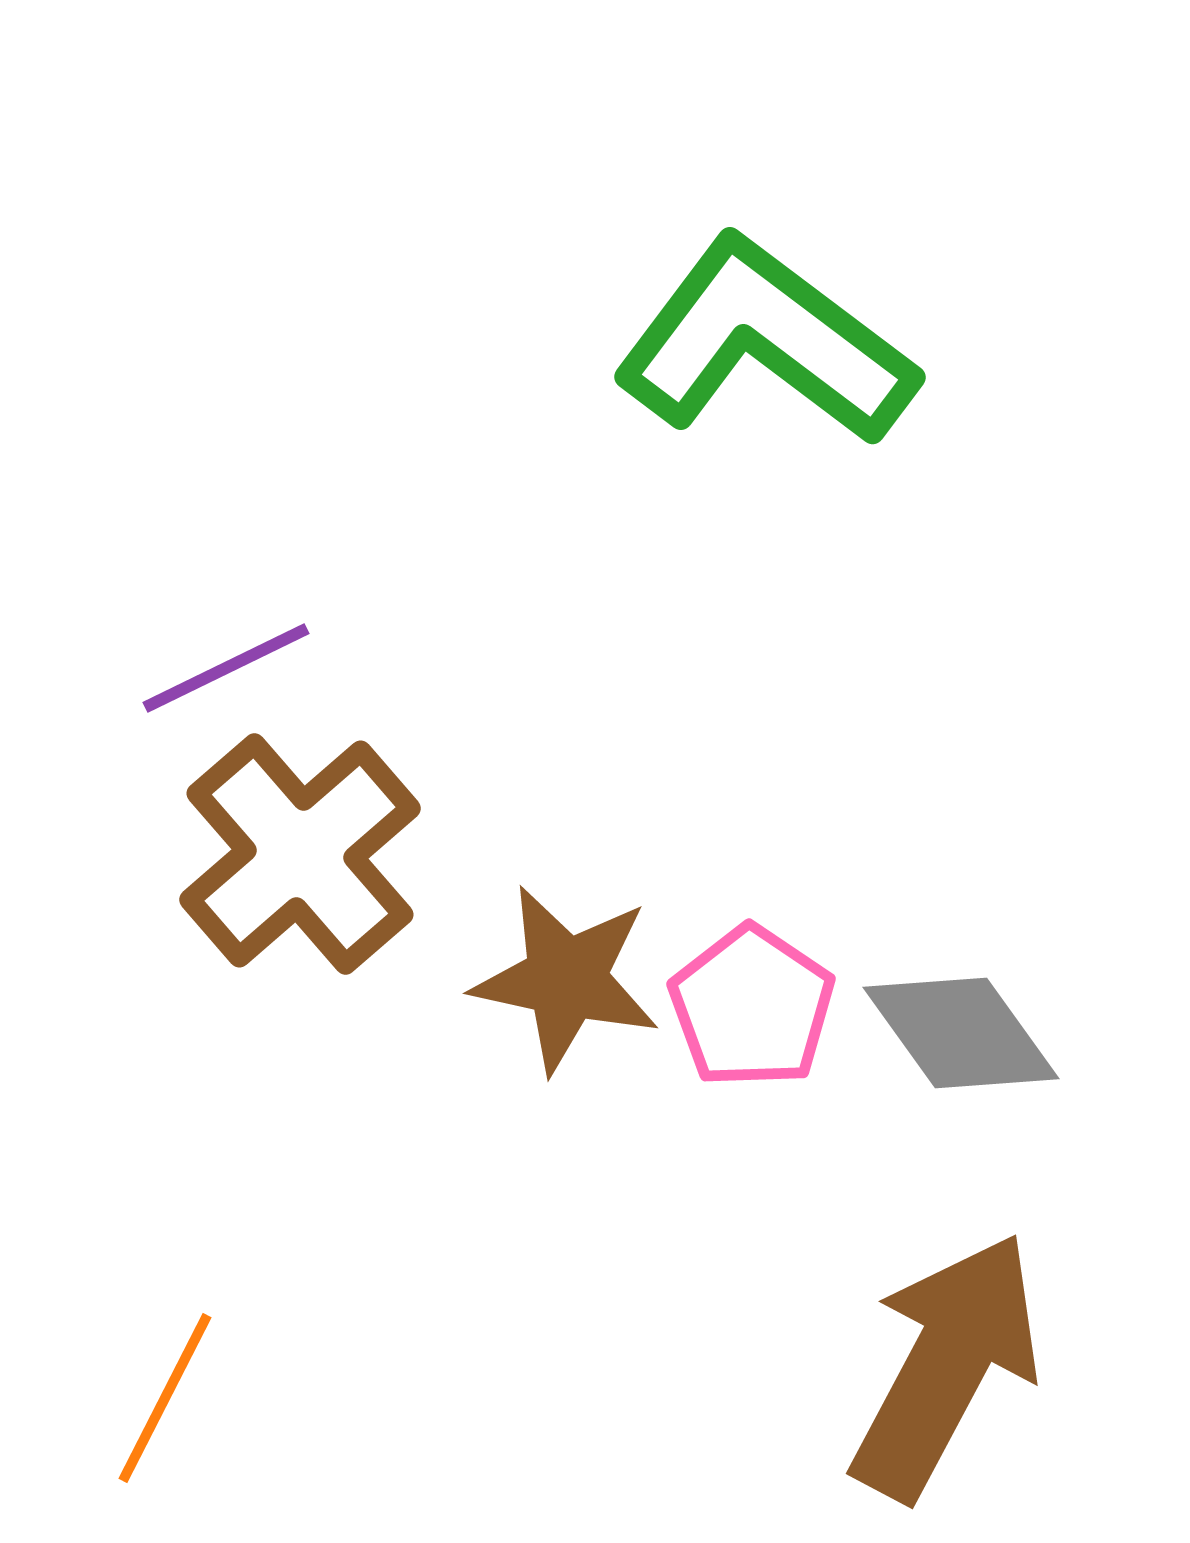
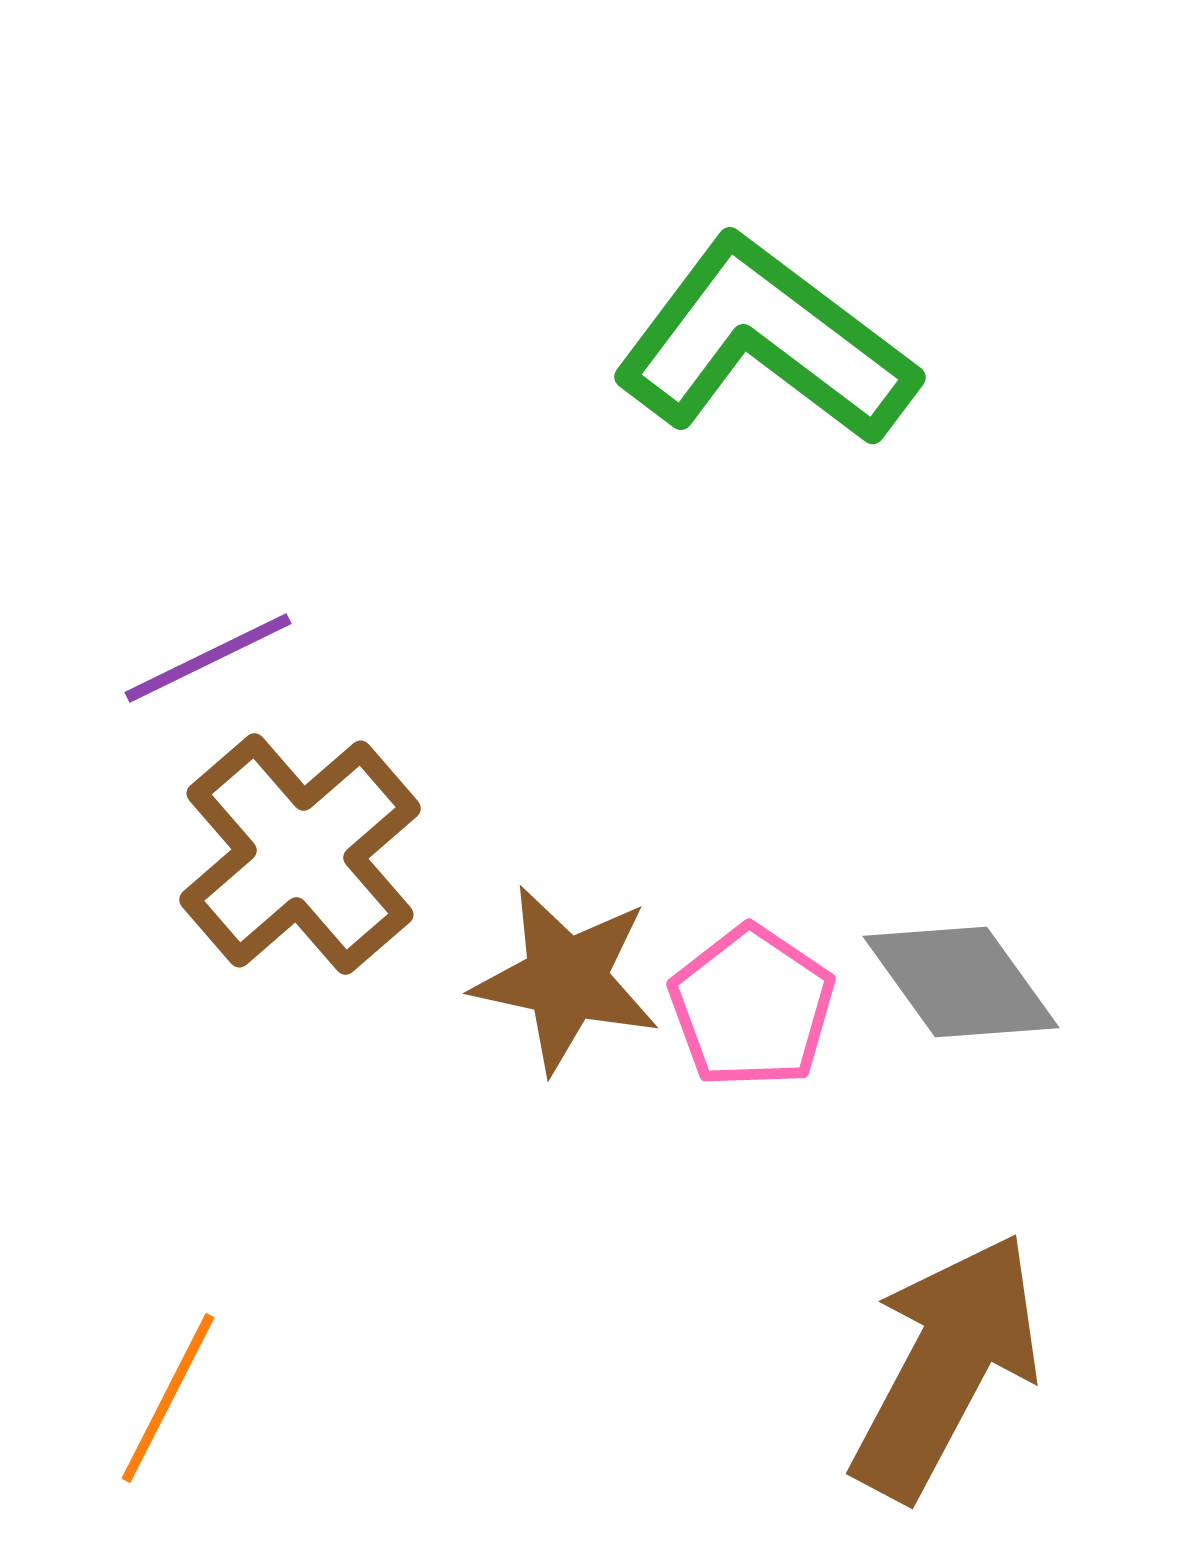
purple line: moved 18 px left, 10 px up
gray diamond: moved 51 px up
orange line: moved 3 px right
